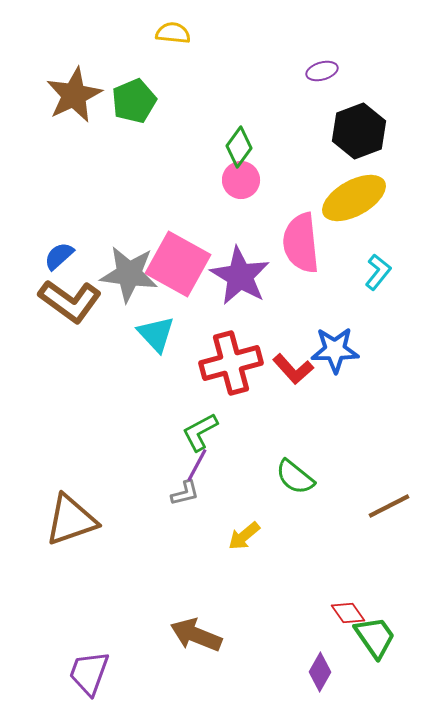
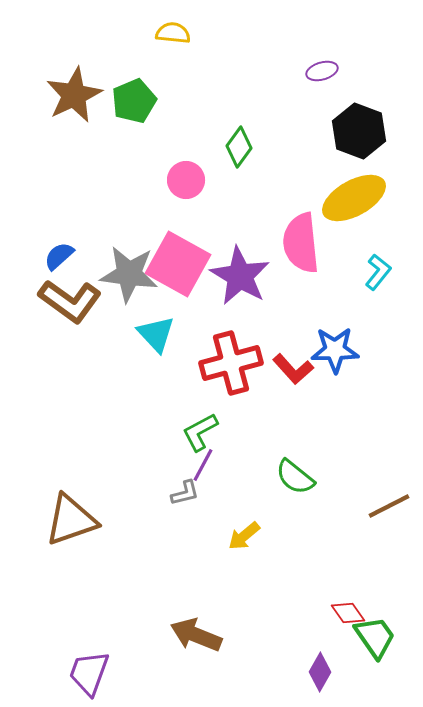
black hexagon: rotated 18 degrees counterclockwise
pink circle: moved 55 px left
purple line: moved 6 px right
